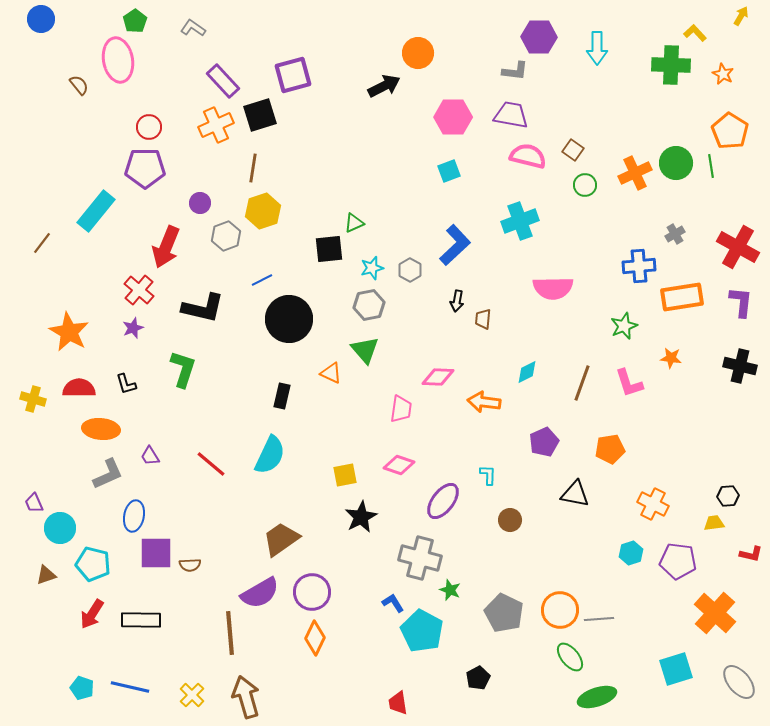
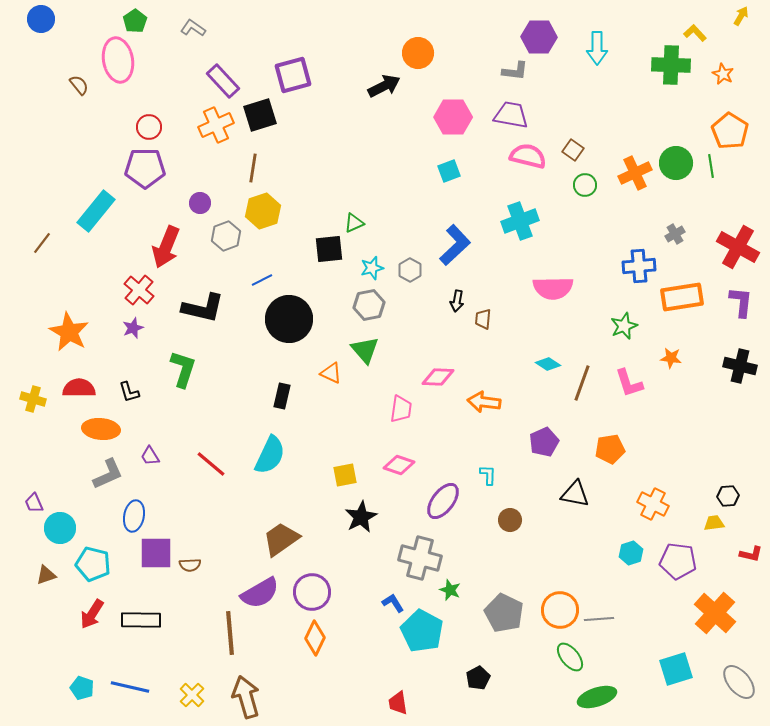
cyan diamond at (527, 372): moved 21 px right, 8 px up; rotated 60 degrees clockwise
black L-shape at (126, 384): moved 3 px right, 8 px down
